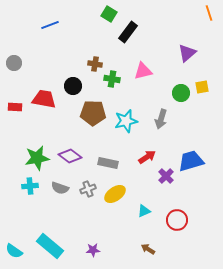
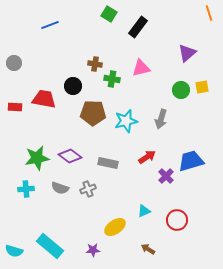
black rectangle: moved 10 px right, 5 px up
pink triangle: moved 2 px left, 3 px up
green circle: moved 3 px up
cyan cross: moved 4 px left, 3 px down
yellow ellipse: moved 33 px down
cyan semicircle: rotated 18 degrees counterclockwise
